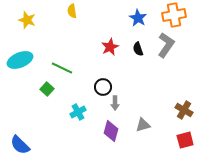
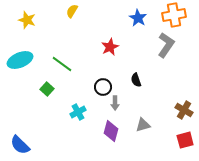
yellow semicircle: rotated 40 degrees clockwise
black semicircle: moved 2 px left, 31 px down
green line: moved 4 px up; rotated 10 degrees clockwise
